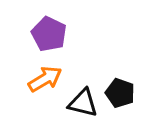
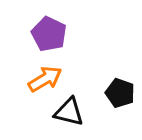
black triangle: moved 14 px left, 9 px down
